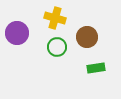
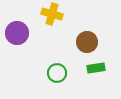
yellow cross: moved 3 px left, 4 px up
brown circle: moved 5 px down
green circle: moved 26 px down
